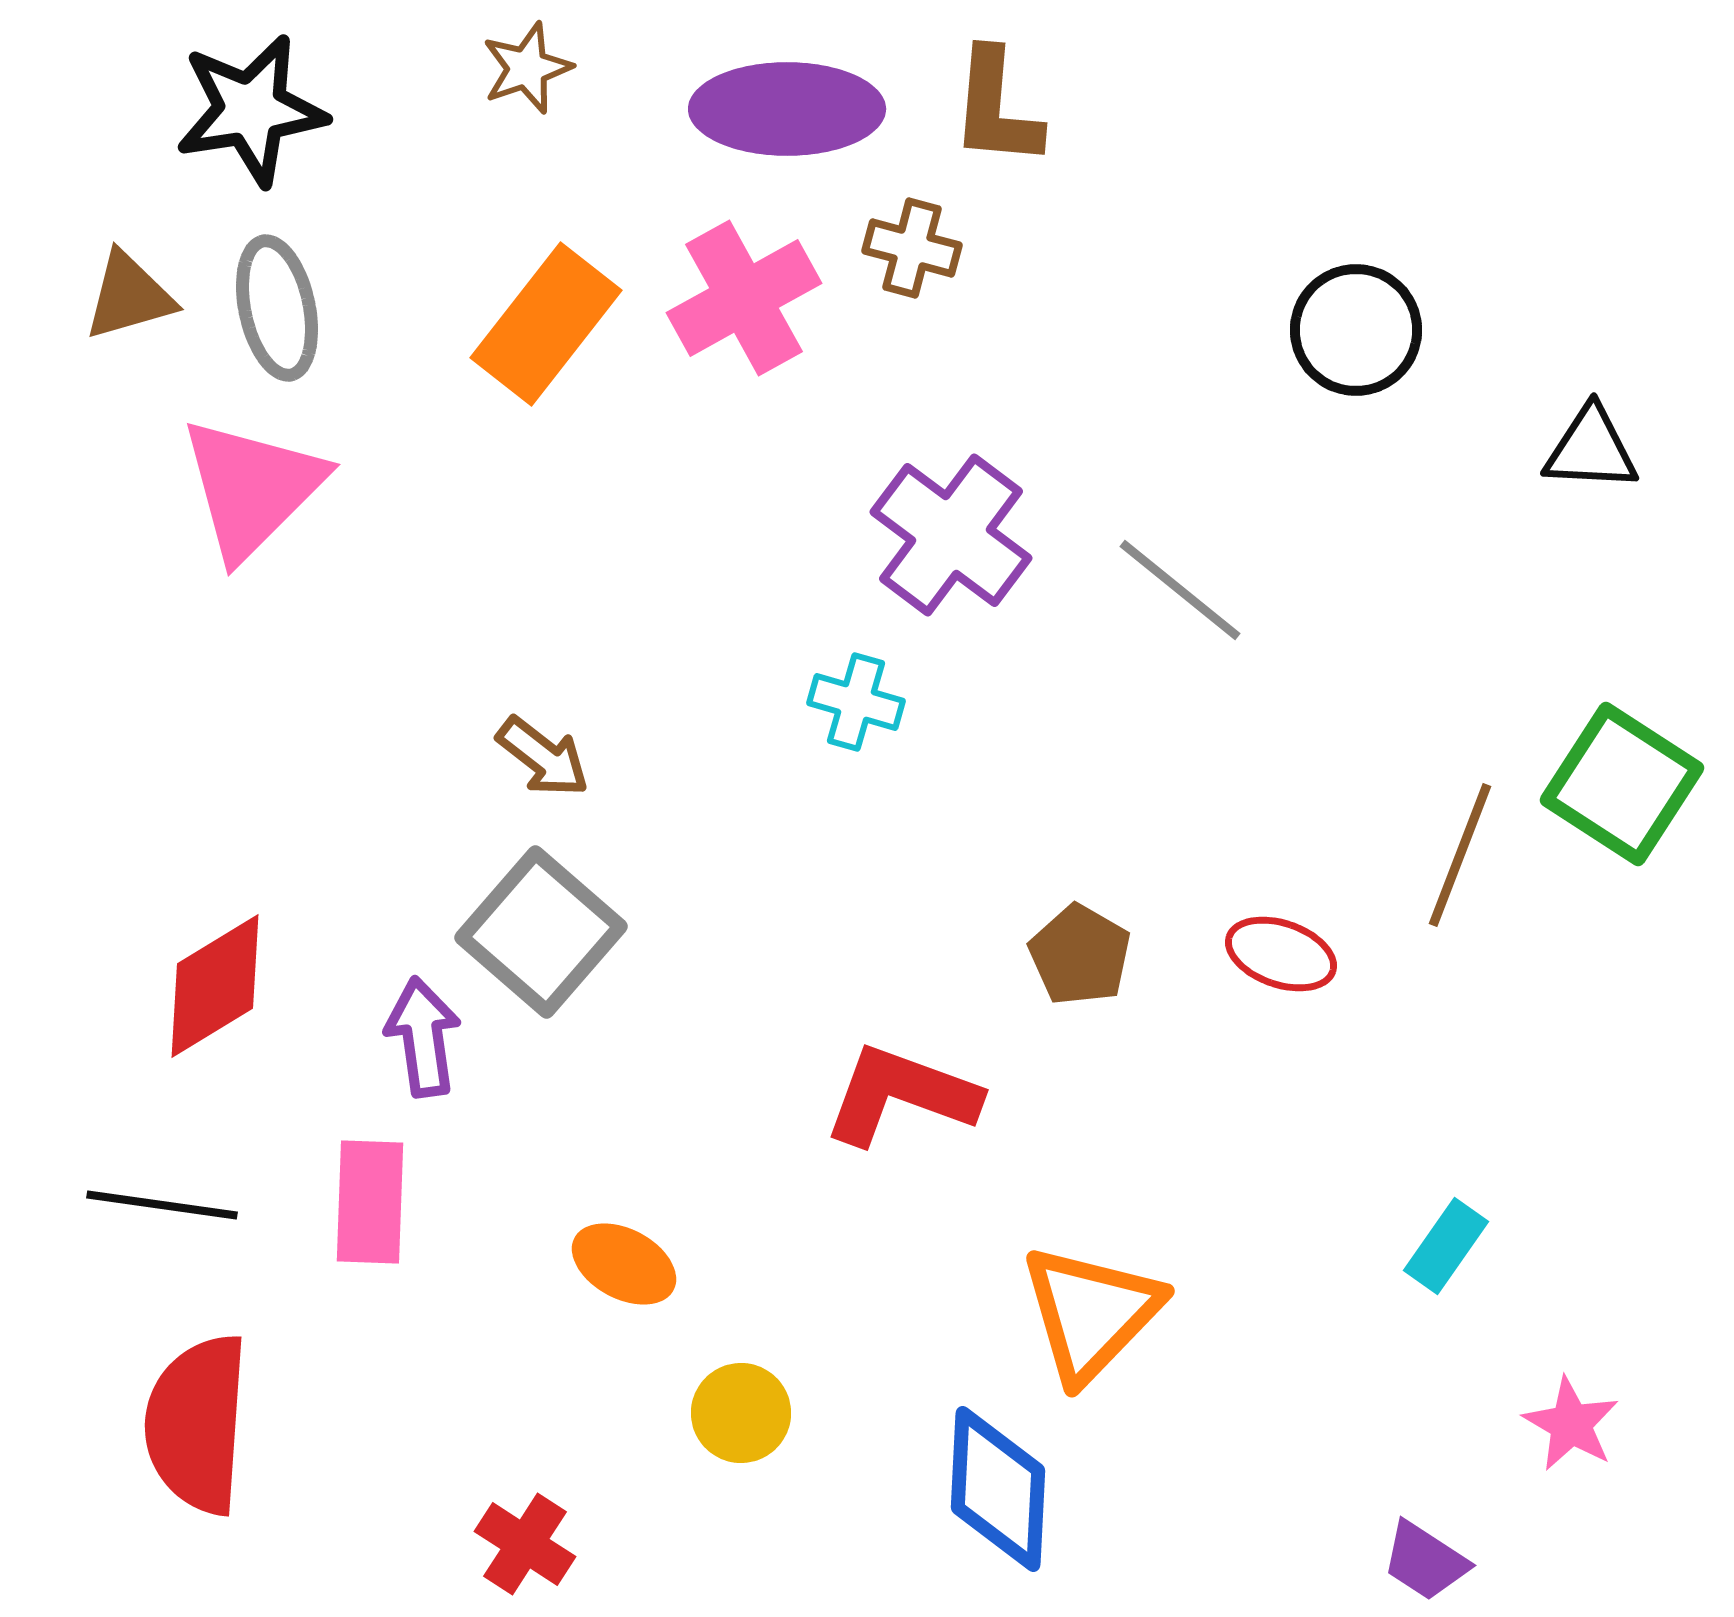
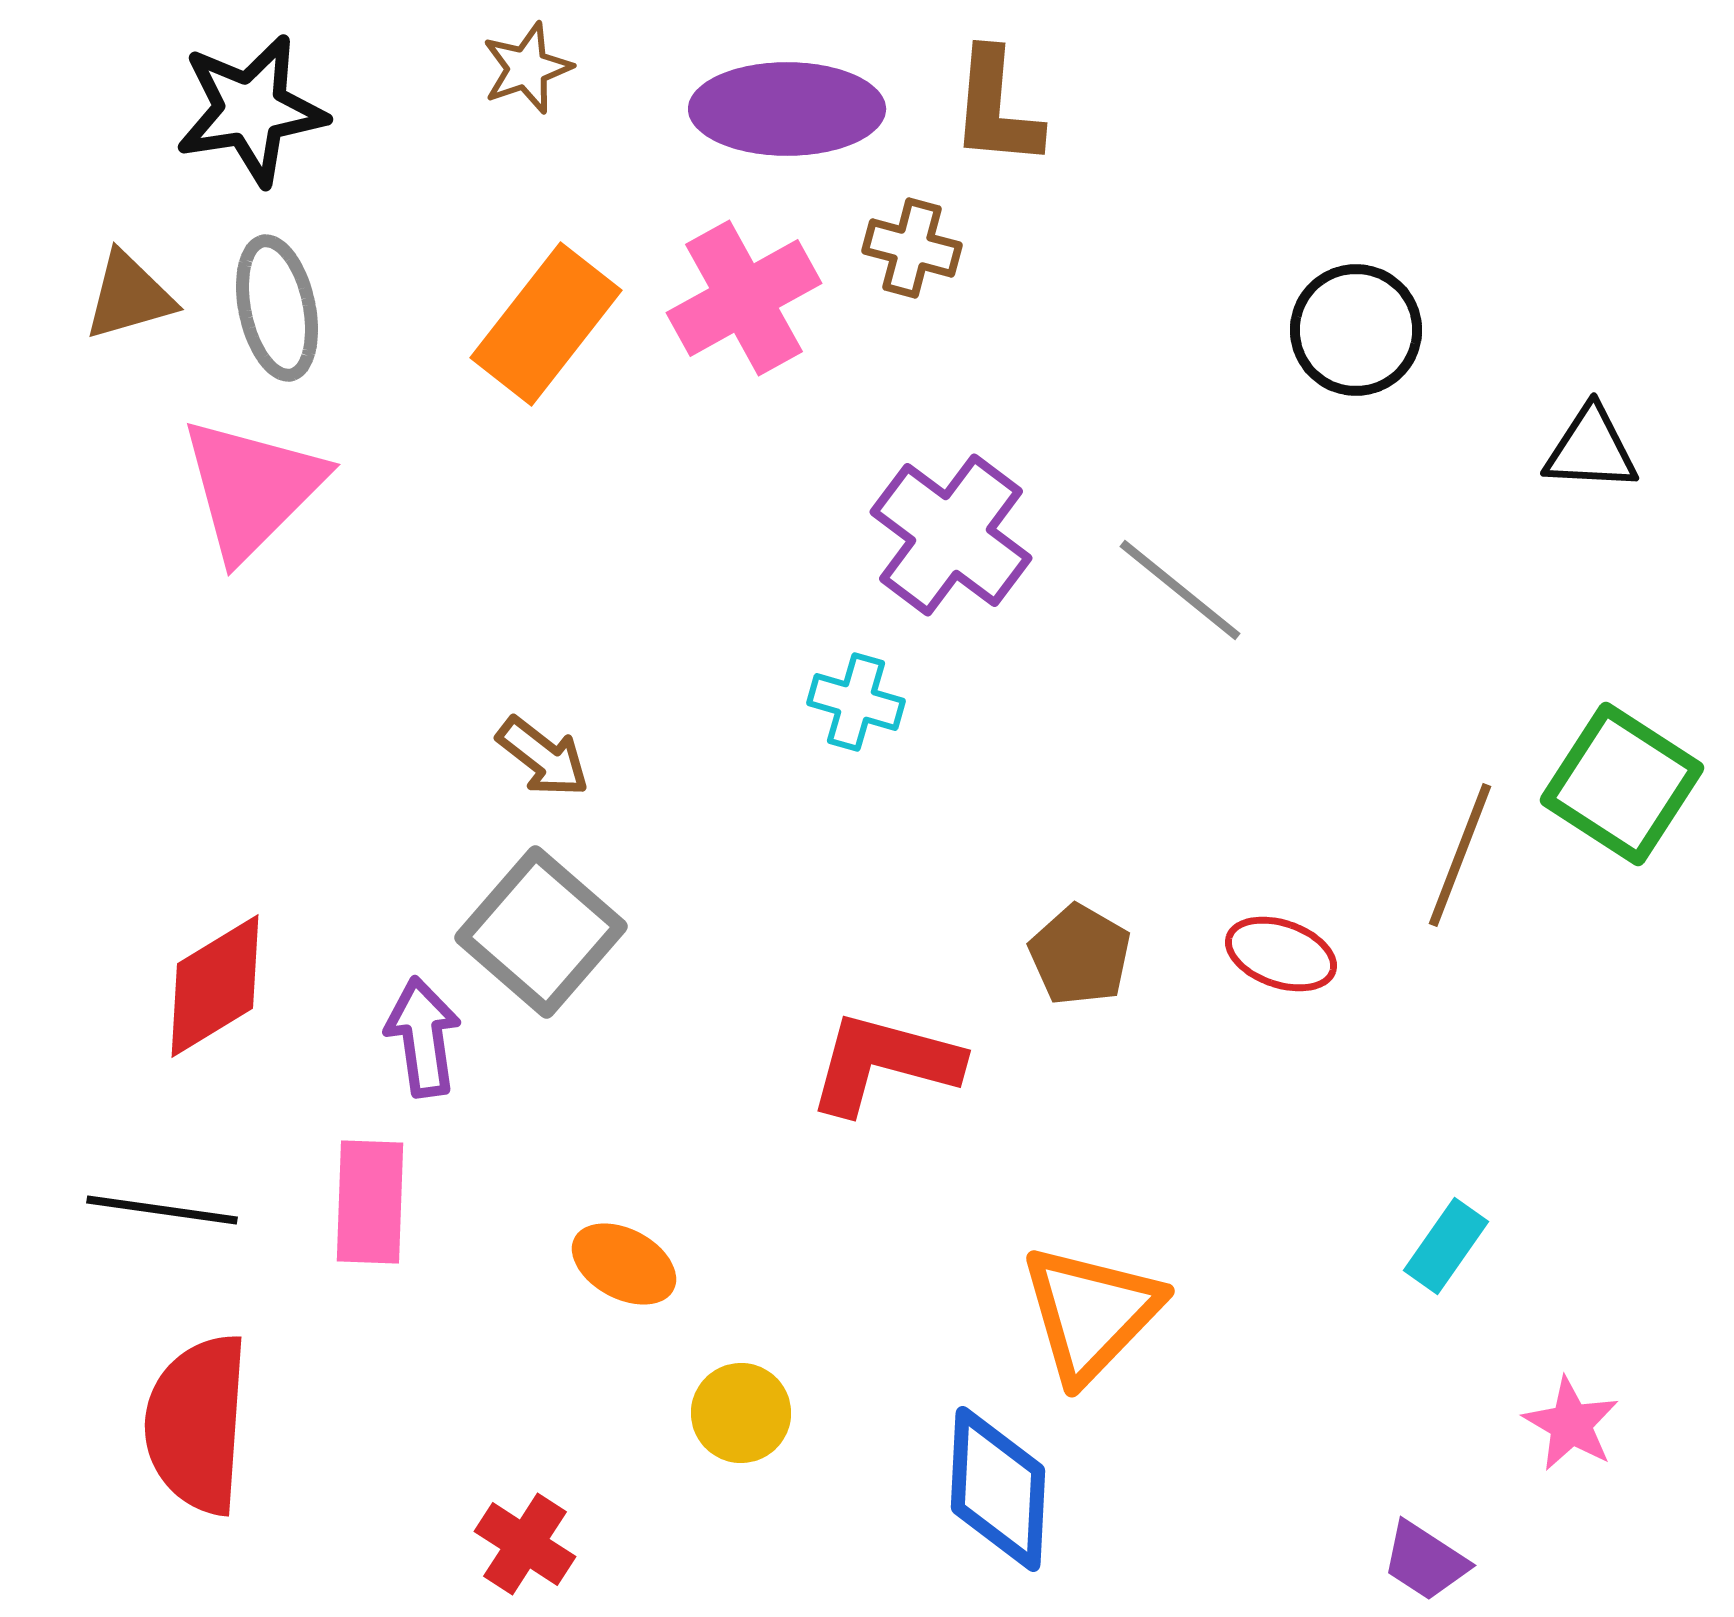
red L-shape: moved 17 px left, 32 px up; rotated 5 degrees counterclockwise
black line: moved 5 px down
